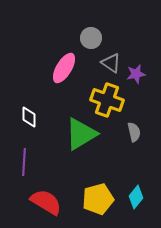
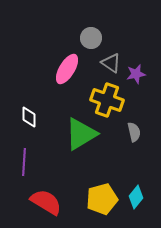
pink ellipse: moved 3 px right, 1 px down
yellow pentagon: moved 4 px right
